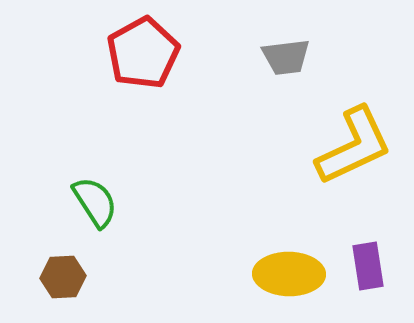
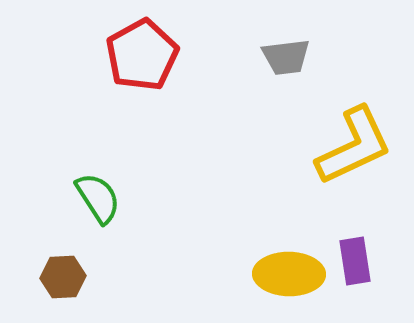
red pentagon: moved 1 px left, 2 px down
green semicircle: moved 3 px right, 4 px up
purple rectangle: moved 13 px left, 5 px up
